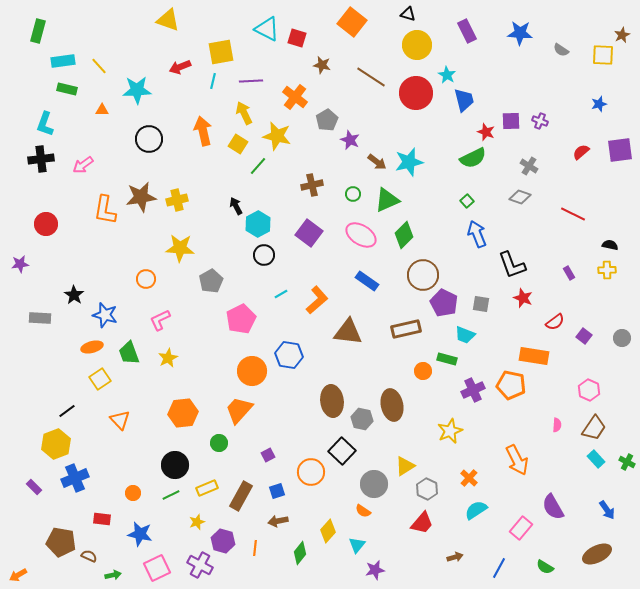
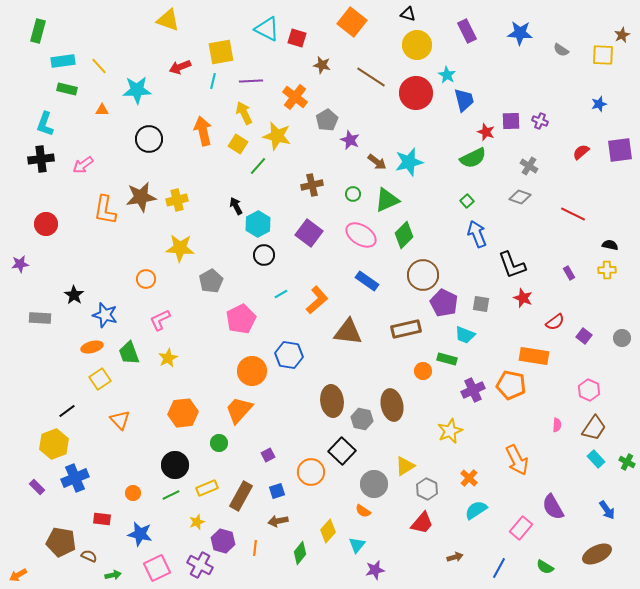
yellow hexagon at (56, 444): moved 2 px left
purple rectangle at (34, 487): moved 3 px right
